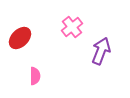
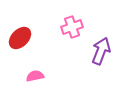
pink cross: rotated 20 degrees clockwise
pink semicircle: rotated 102 degrees counterclockwise
